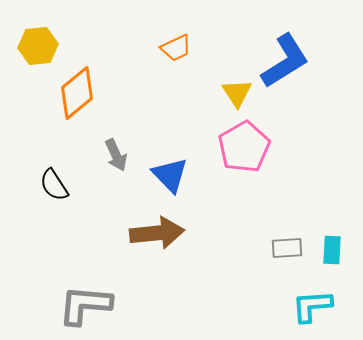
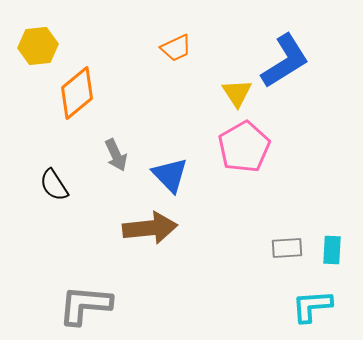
brown arrow: moved 7 px left, 5 px up
